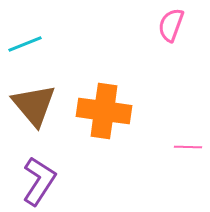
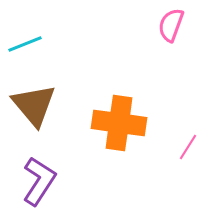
orange cross: moved 15 px right, 12 px down
pink line: rotated 60 degrees counterclockwise
